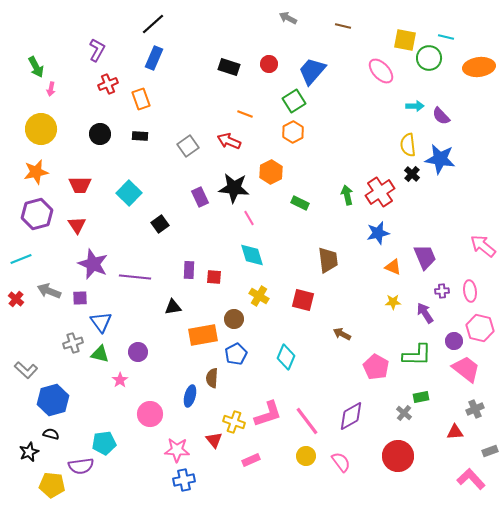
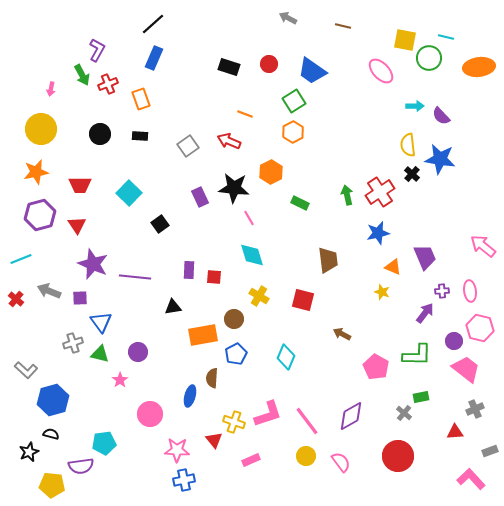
green arrow at (36, 67): moved 46 px right, 8 px down
blue trapezoid at (312, 71): rotated 96 degrees counterclockwise
purple hexagon at (37, 214): moved 3 px right, 1 px down
yellow star at (393, 302): moved 11 px left, 10 px up; rotated 21 degrees clockwise
purple arrow at (425, 313): rotated 70 degrees clockwise
